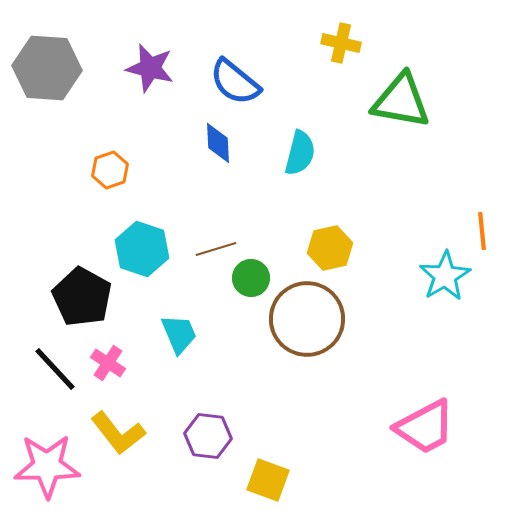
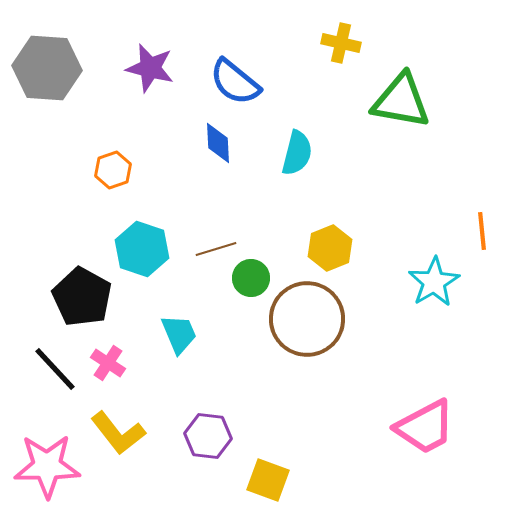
cyan semicircle: moved 3 px left
orange hexagon: moved 3 px right
yellow hexagon: rotated 9 degrees counterclockwise
cyan star: moved 11 px left, 6 px down
